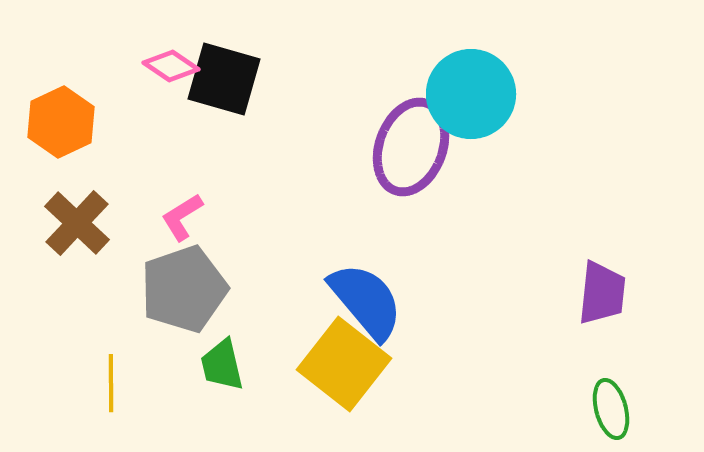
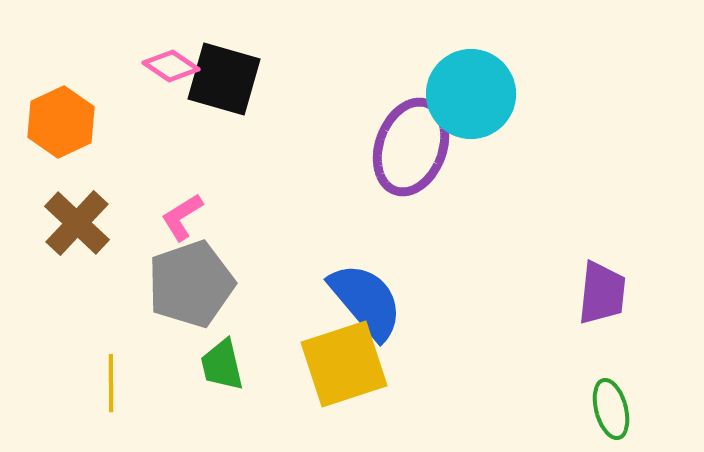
gray pentagon: moved 7 px right, 5 px up
yellow square: rotated 34 degrees clockwise
